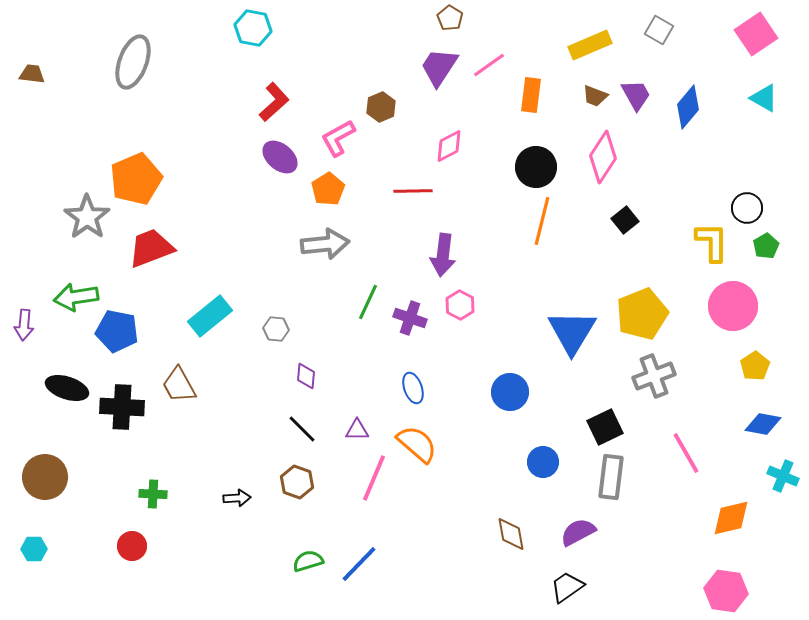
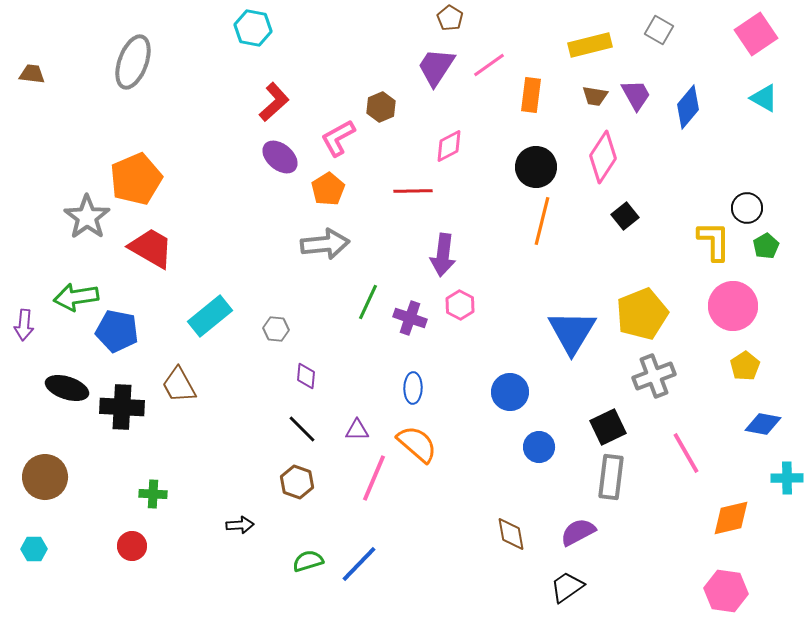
yellow rectangle at (590, 45): rotated 9 degrees clockwise
purple trapezoid at (439, 67): moved 3 px left
brown trapezoid at (595, 96): rotated 12 degrees counterclockwise
black square at (625, 220): moved 4 px up
yellow L-shape at (712, 242): moved 2 px right, 1 px up
red trapezoid at (151, 248): rotated 51 degrees clockwise
yellow pentagon at (755, 366): moved 10 px left
blue ellipse at (413, 388): rotated 20 degrees clockwise
black square at (605, 427): moved 3 px right
blue circle at (543, 462): moved 4 px left, 15 px up
cyan cross at (783, 476): moved 4 px right, 2 px down; rotated 24 degrees counterclockwise
black arrow at (237, 498): moved 3 px right, 27 px down
